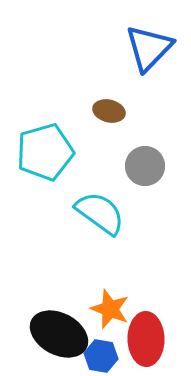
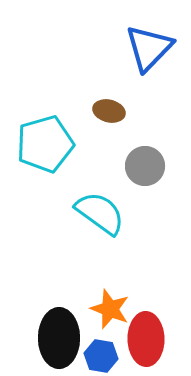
cyan pentagon: moved 8 px up
black ellipse: moved 4 px down; rotated 62 degrees clockwise
